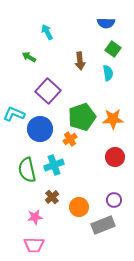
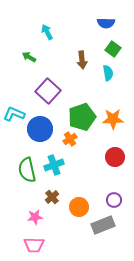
brown arrow: moved 2 px right, 1 px up
